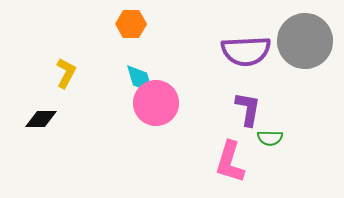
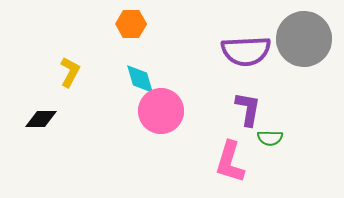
gray circle: moved 1 px left, 2 px up
yellow L-shape: moved 4 px right, 1 px up
pink circle: moved 5 px right, 8 px down
